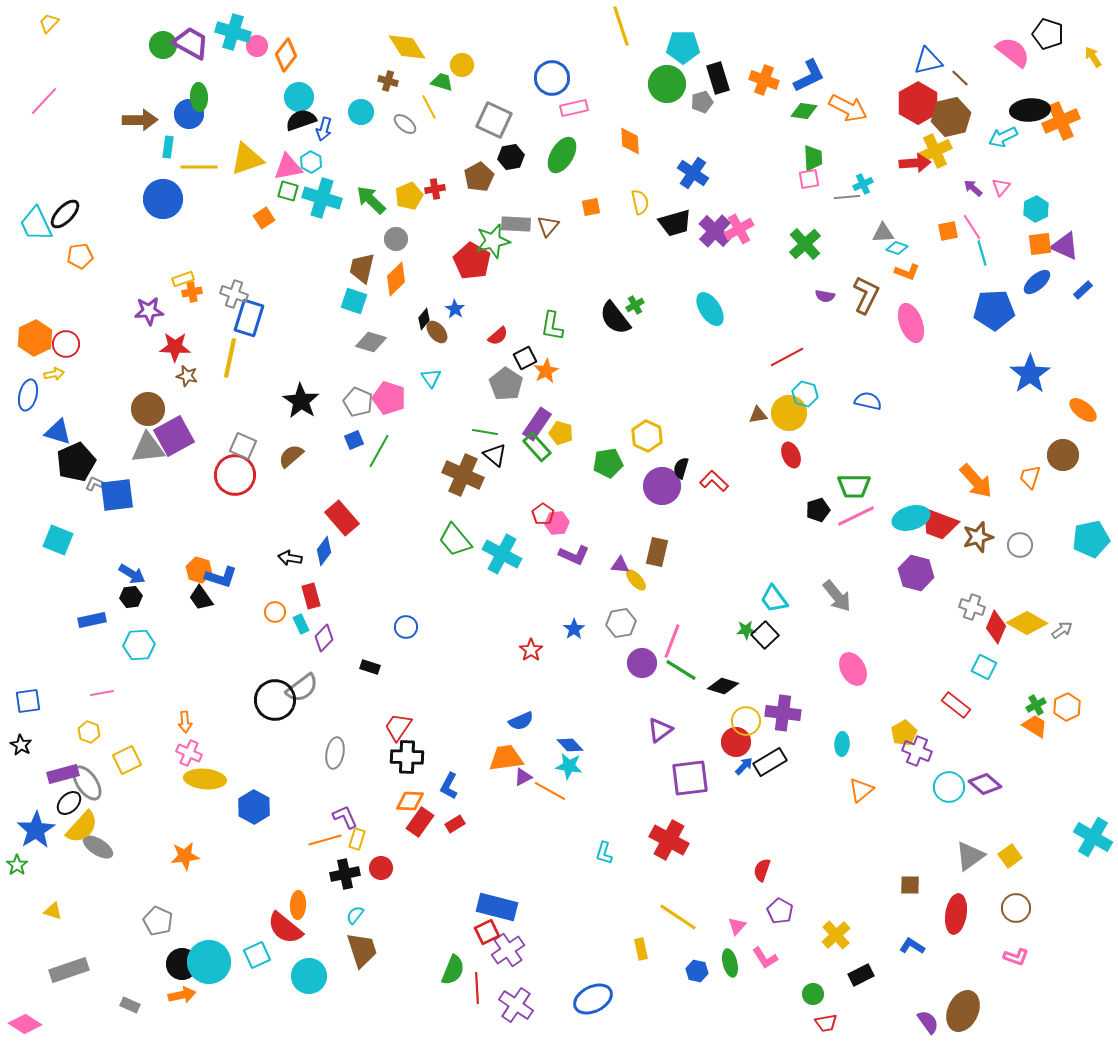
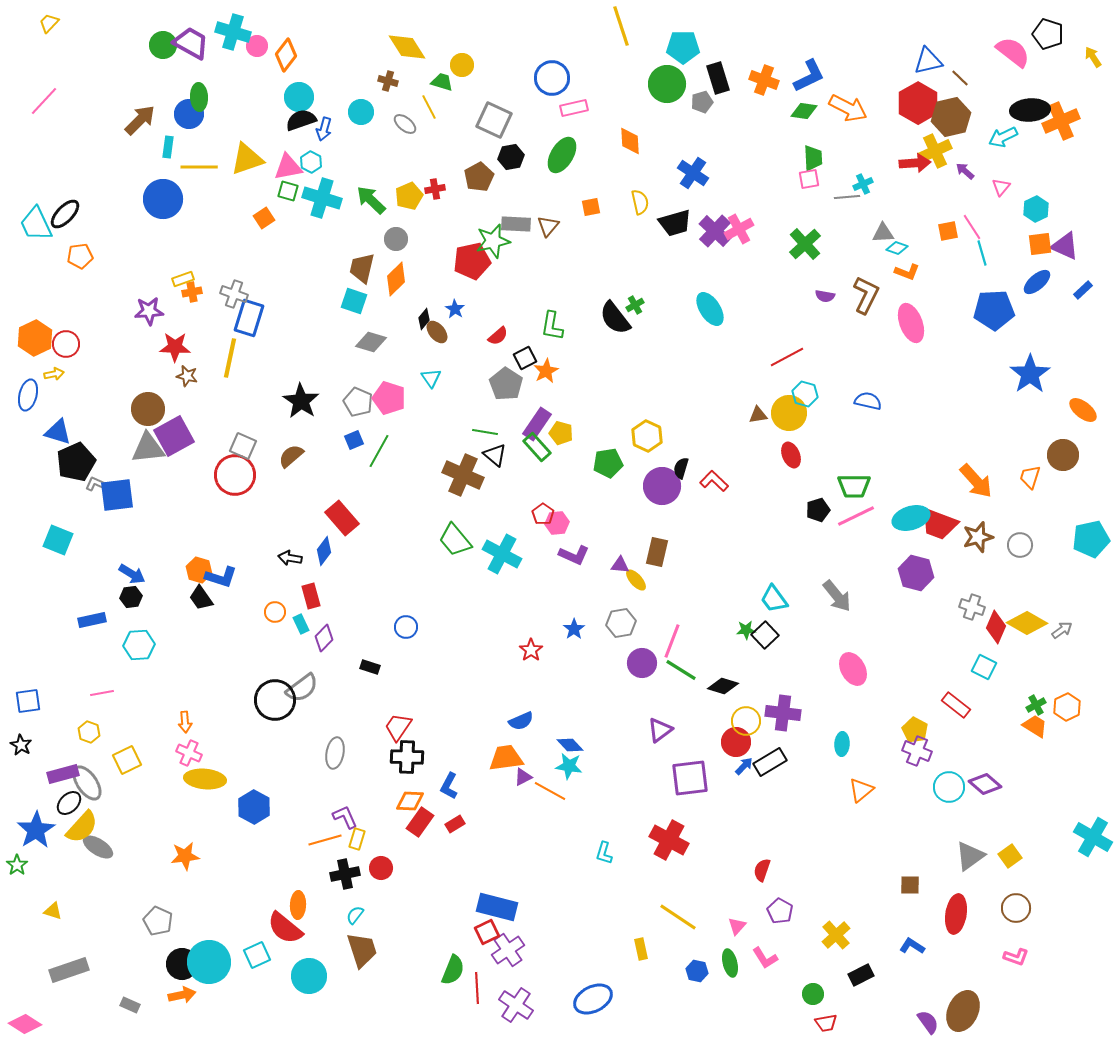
brown arrow at (140, 120): rotated 44 degrees counterclockwise
purple arrow at (973, 188): moved 8 px left, 17 px up
red pentagon at (472, 261): rotated 30 degrees clockwise
yellow pentagon at (904, 733): moved 11 px right, 3 px up; rotated 15 degrees counterclockwise
